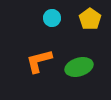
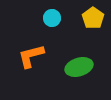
yellow pentagon: moved 3 px right, 1 px up
orange L-shape: moved 8 px left, 5 px up
